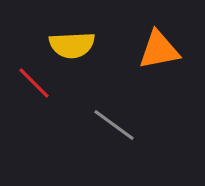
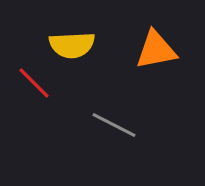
orange triangle: moved 3 px left
gray line: rotated 9 degrees counterclockwise
